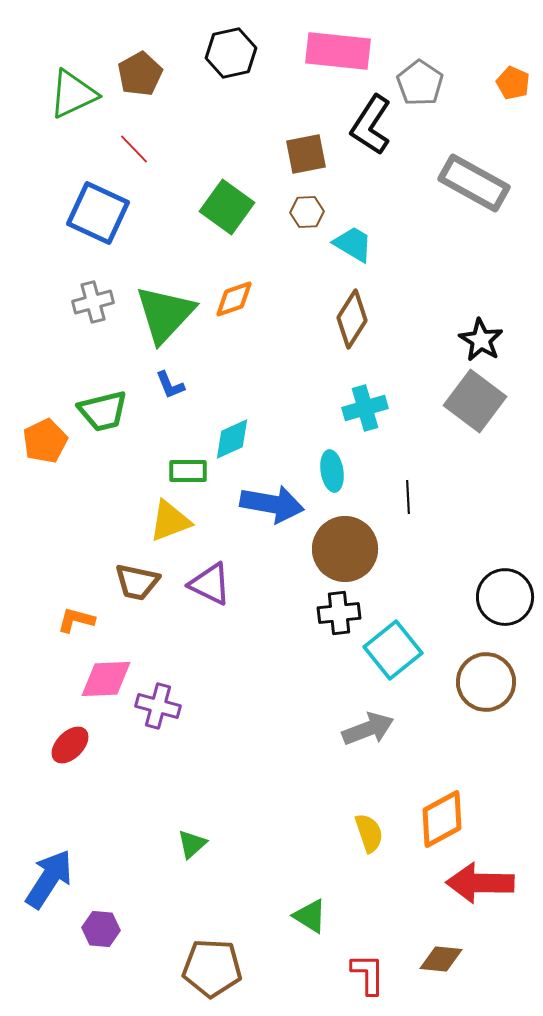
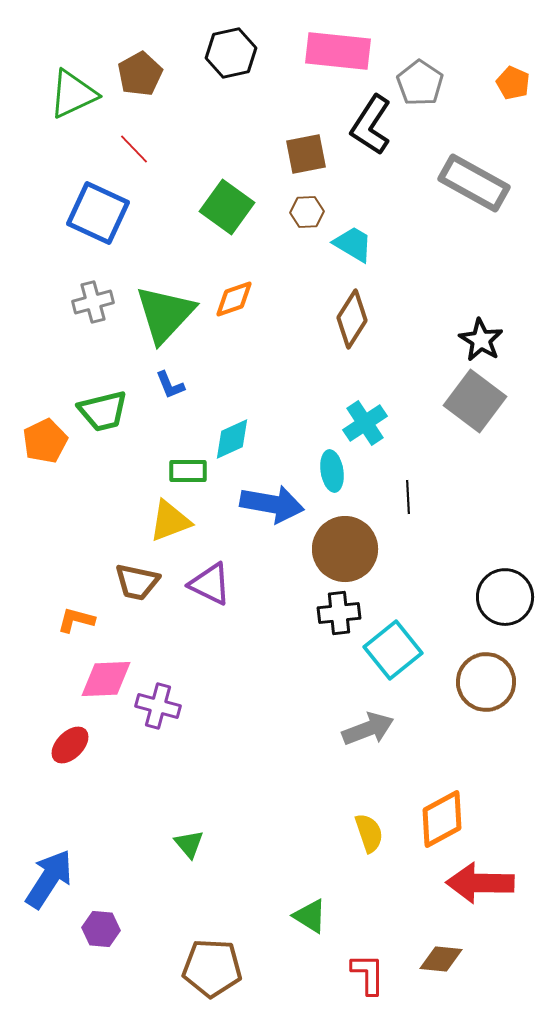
cyan cross at (365, 408): moved 15 px down; rotated 18 degrees counterclockwise
green triangle at (192, 844): moved 3 px left; rotated 28 degrees counterclockwise
